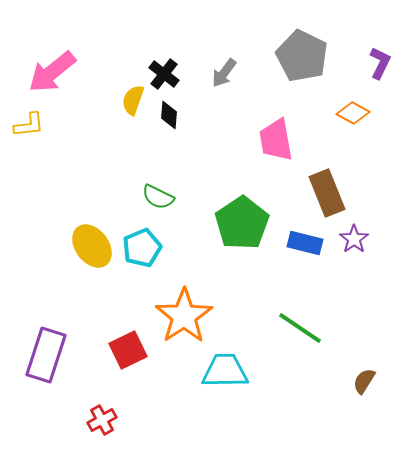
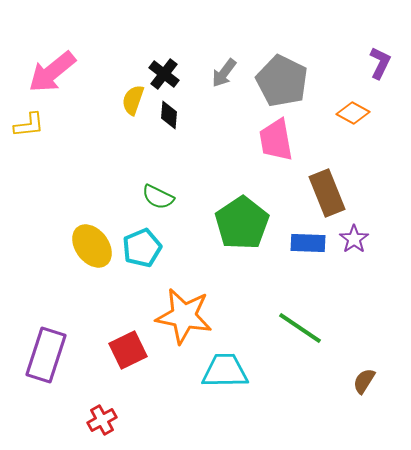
gray pentagon: moved 20 px left, 25 px down
blue rectangle: moved 3 px right; rotated 12 degrees counterclockwise
orange star: rotated 28 degrees counterclockwise
